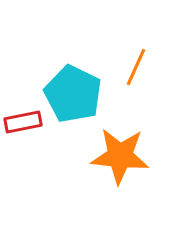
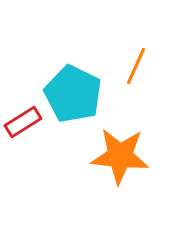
orange line: moved 1 px up
red rectangle: rotated 21 degrees counterclockwise
